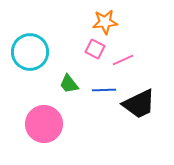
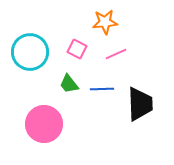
pink square: moved 18 px left
pink line: moved 7 px left, 6 px up
blue line: moved 2 px left, 1 px up
black trapezoid: moved 1 px right; rotated 66 degrees counterclockwise
